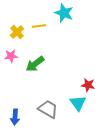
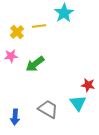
cyan star: rotated 18 degrees clockwise
